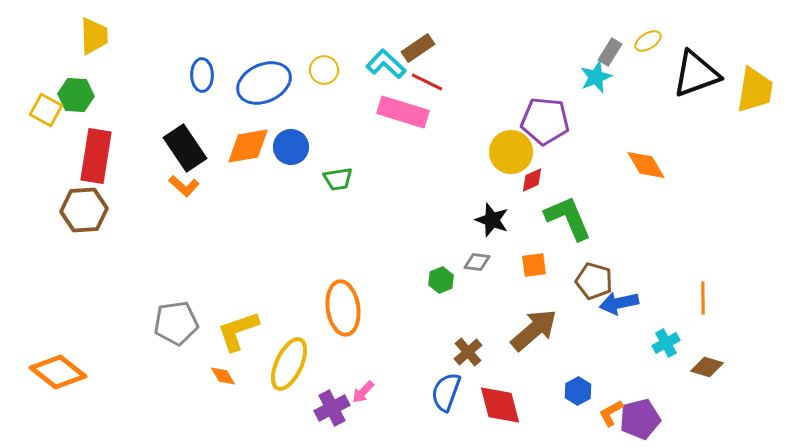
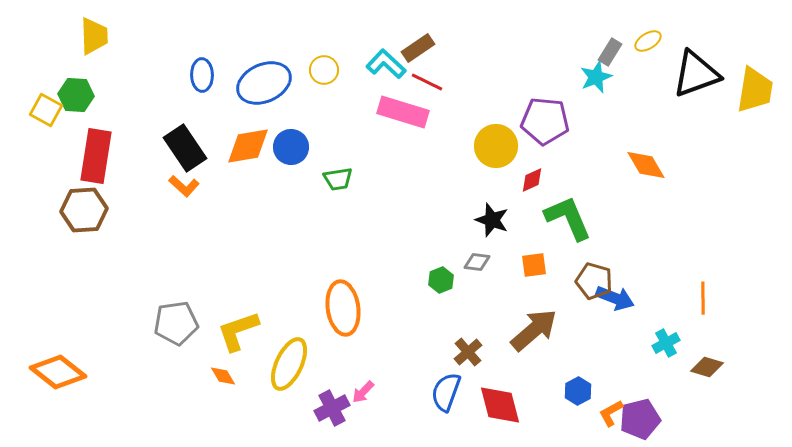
yellow circle at (511, 152): moved 15 px left, 6 px up
blue arrow at (619, 303): moved 4 px left, 5 px up; rotated 147 degrees counterclockwise
